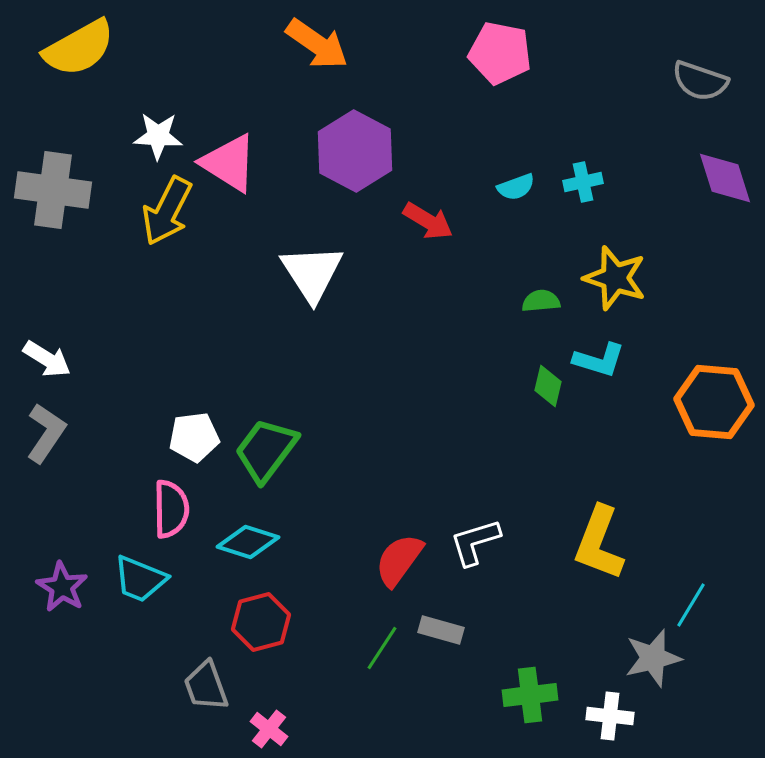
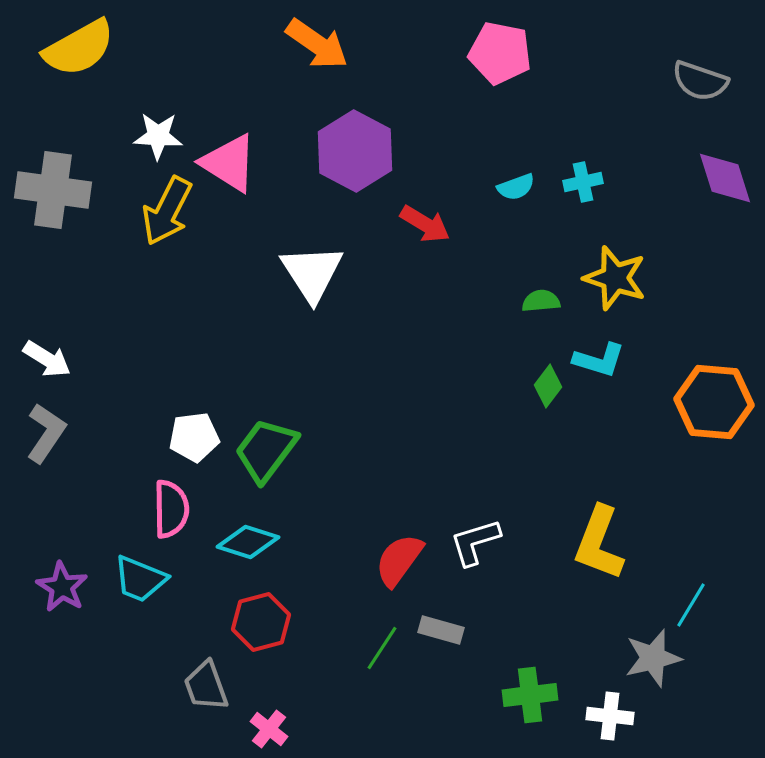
red arrow: moved 3 px left, 3 px down
green diamond: rotated 24 degrees clockwise
